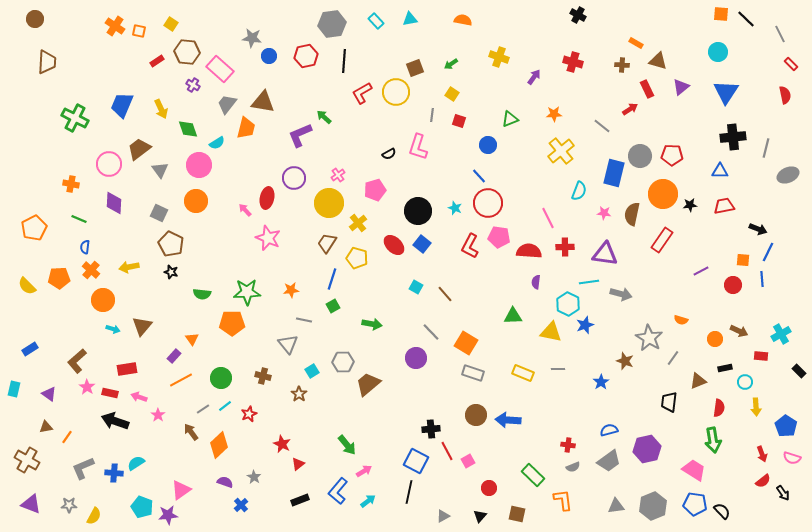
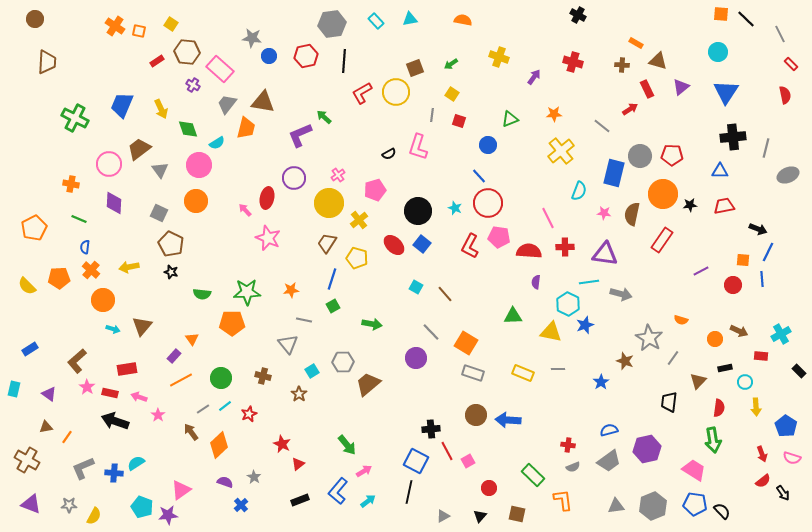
yellow cross at (358, 223): moved 1 px right, 3 px up
brown triangle at (698, 381): rotated 24 degrees counterclockwise
